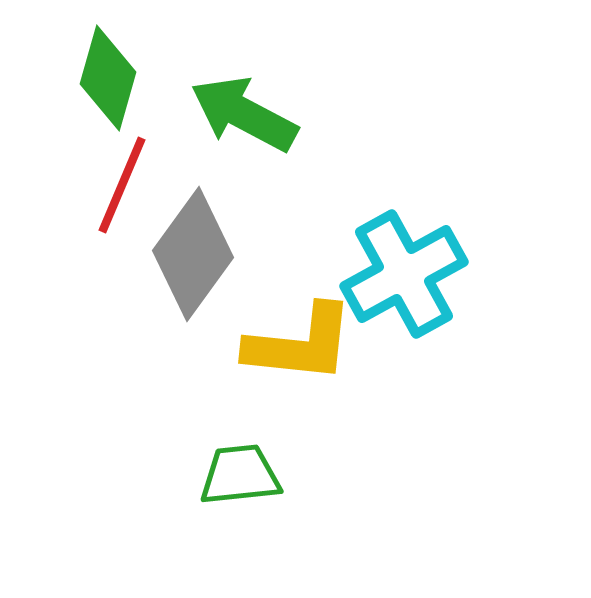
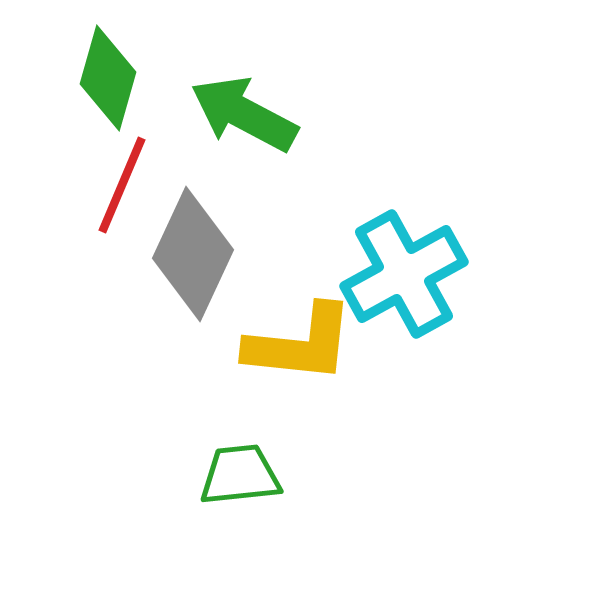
gray diamond: rotated 11 degrees counterclockwise
